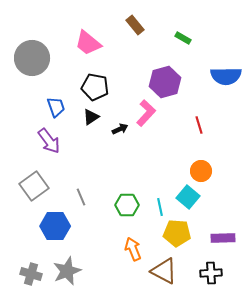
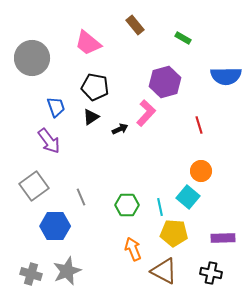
yellow pentagon: moved 3 px left
black cross: rotated 15 degrees clockwise
